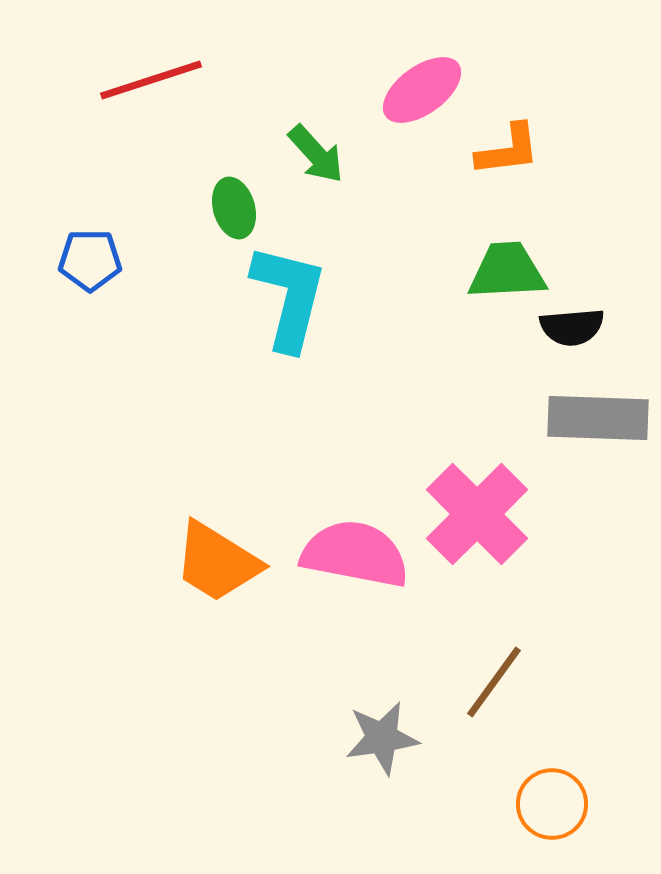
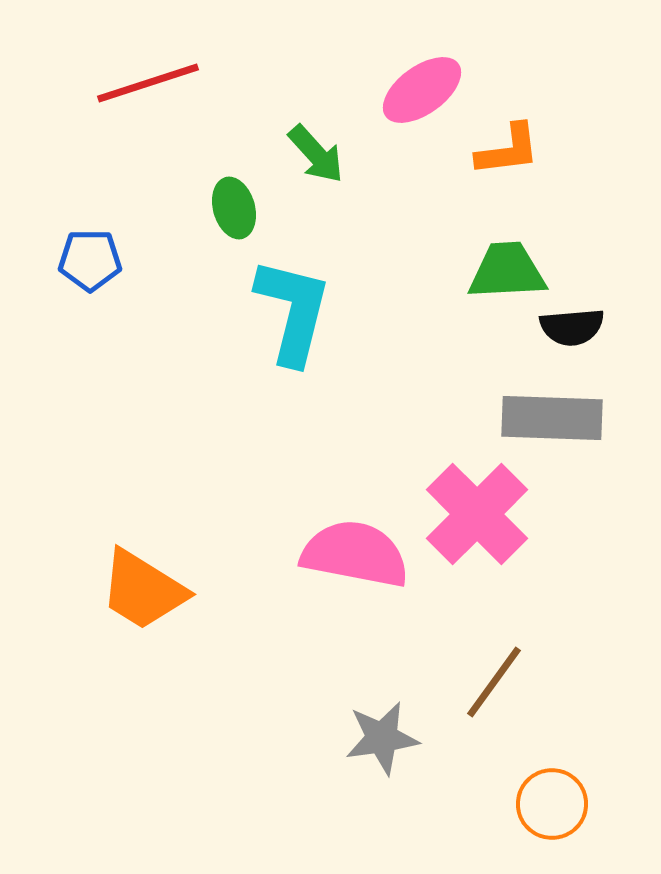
red line: moved 3 px left, 3 px down
cyan L-shape: moved 4 px right, 14 px down
gray rectangle: moved 46 px left
orange trapezoid: moved 74 px left, 28 px down
